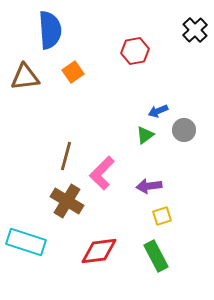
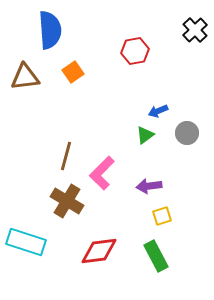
gray circle: moved 3 px right, 3 px down
